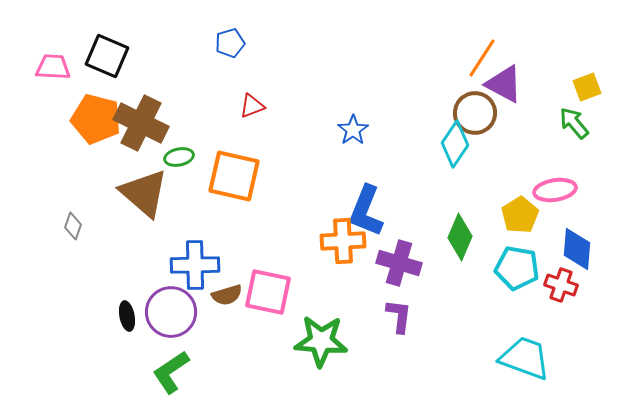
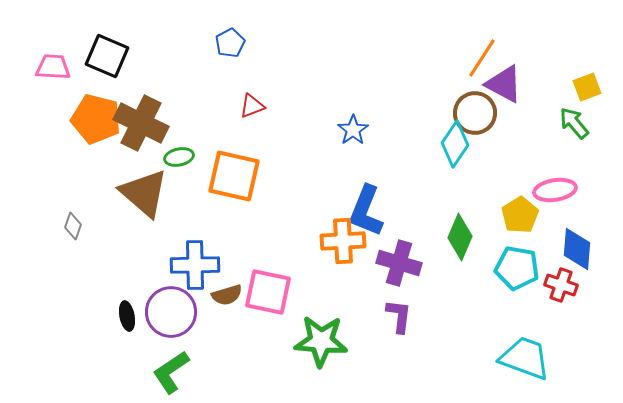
blue pentagon: rotated 12 degrees counterclockwise
